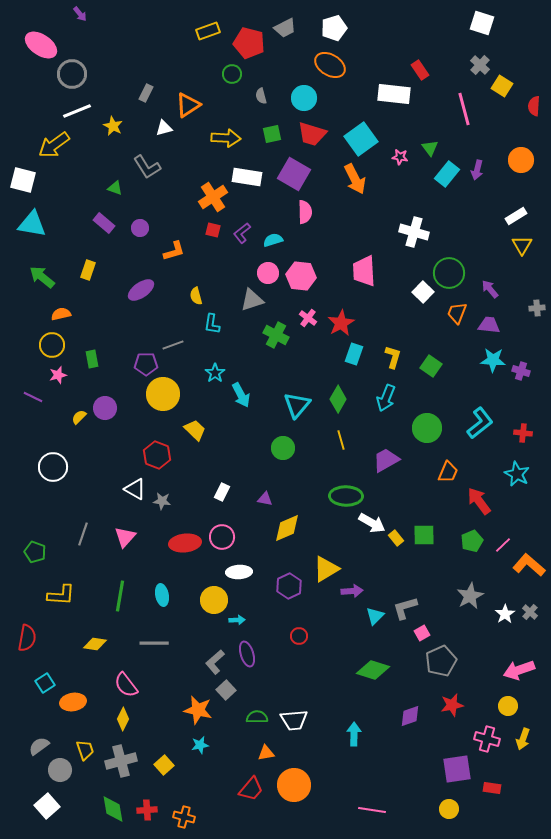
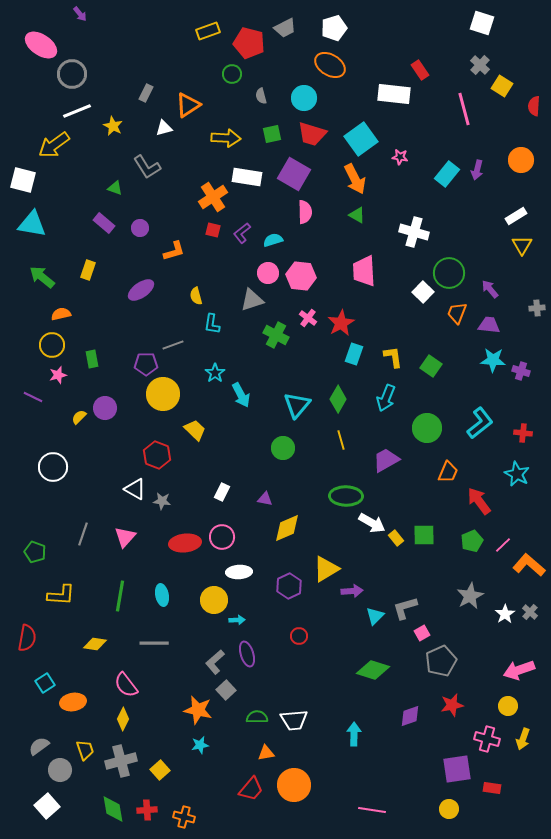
green triangle at (430, 148): moved 73 px left, 67 px down; rotated 24 degrees counterclockwise
yellow L-shape at (393, 357): rotated 25 degrees counterclockwise
yellow square at (164, 765): moved 4 px left, 5 px down
